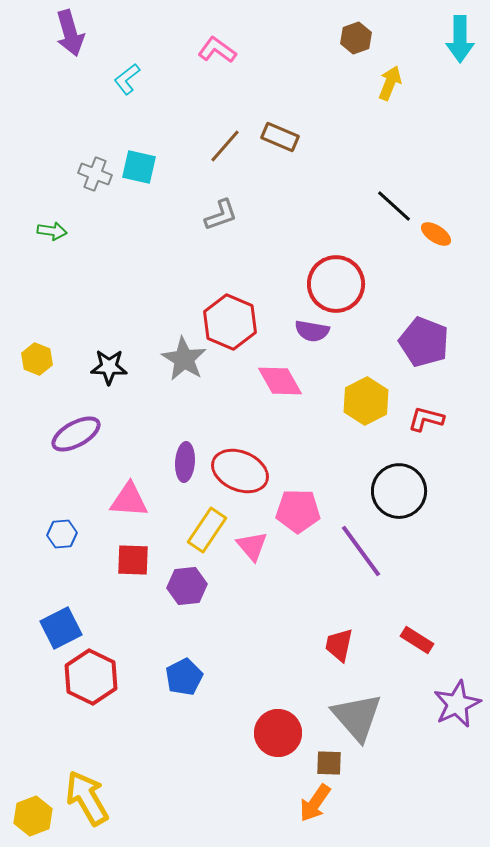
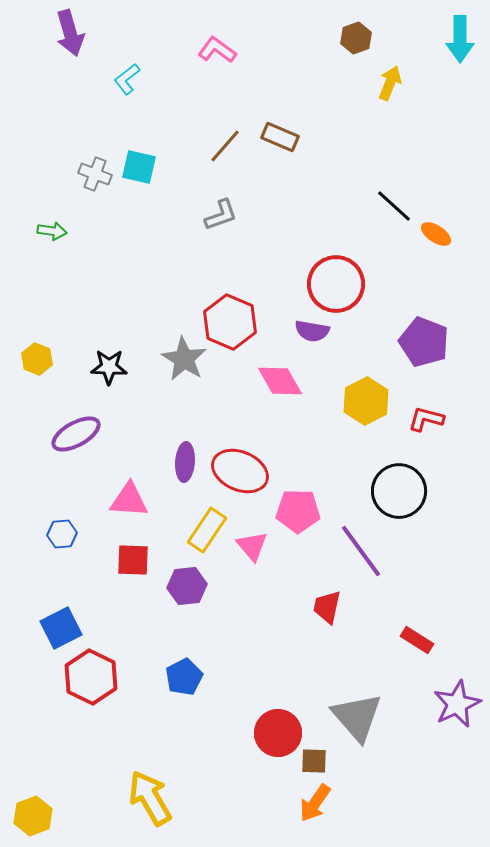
red trapezoid at (339, 645): moved 12 px left, 38 px up
brown square at (329, 763): moved 15 px left, 2 px up
yellow arrow at (87, 798): moved 63 px right
